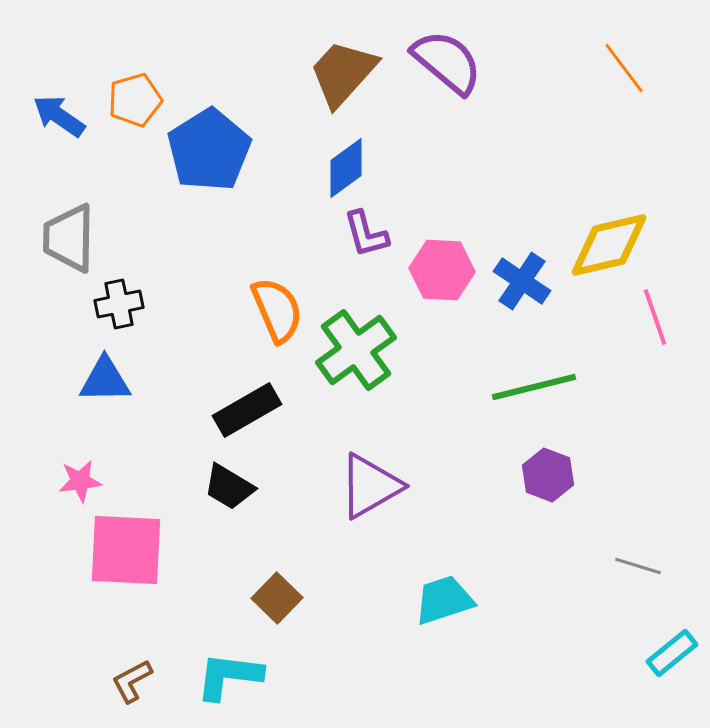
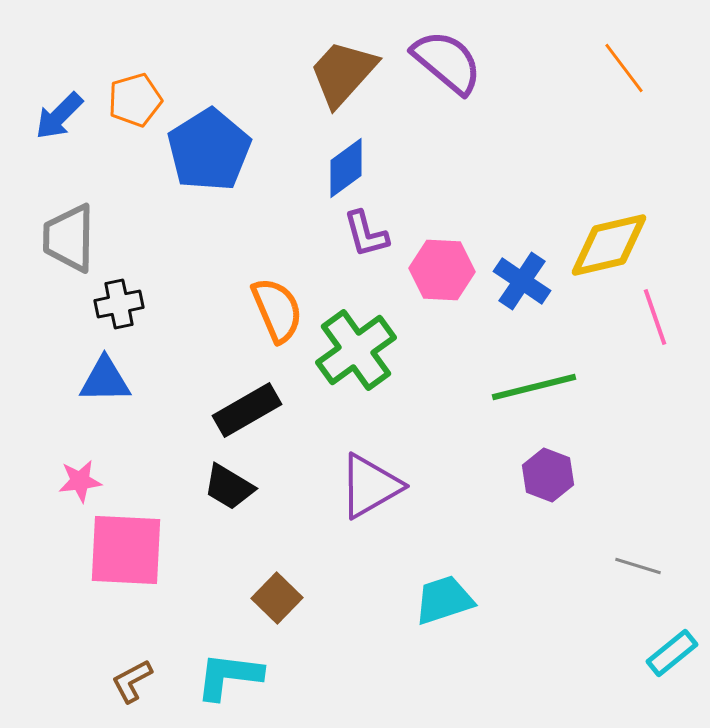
blue arrow: rotated 80 degrees counterclockwise
